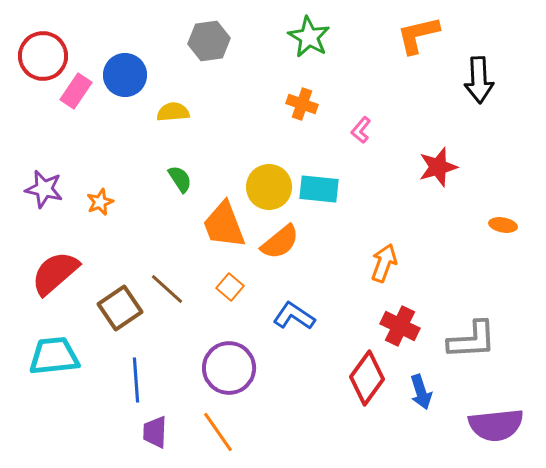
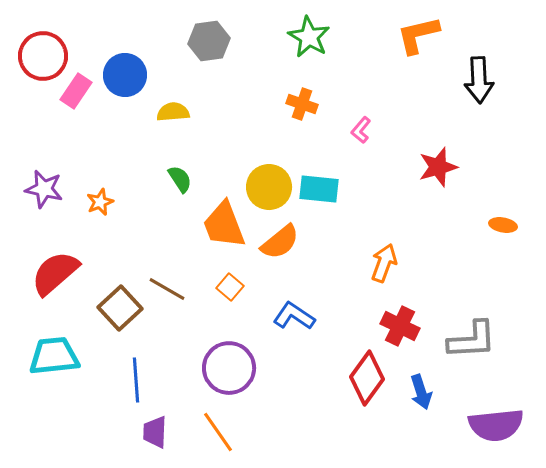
brown line: rotated 12 degrees counterclockwise
brown square: rotated 9 degrees counterclockwise
